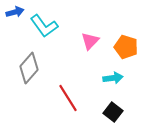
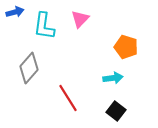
cyan L-shape: rotated 44 degrees clockwise
pink triangle: moved 10 px left, 22 px up
black square: moved 3 px right, 1 px up
